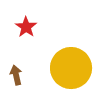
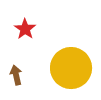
red star: moved 1 px left, 2 px down
